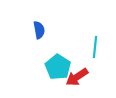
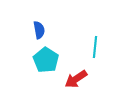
cyan pentagon: moved 12 px left, 7 px up
red arrow: moved 1 px left, 2 px down
